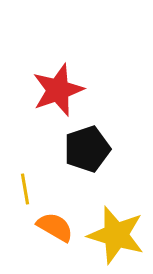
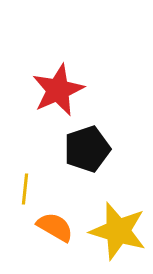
red star: rotated 4 degrees counterclockwise
yellow line: rotated 16 degrees clockwise
yellow star: moved 2 px right, 4 px up
